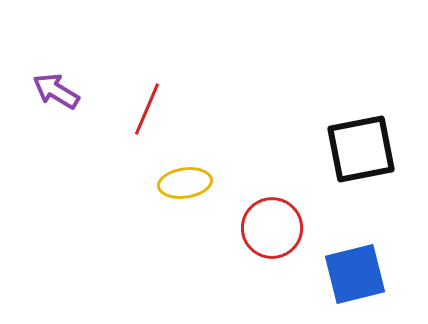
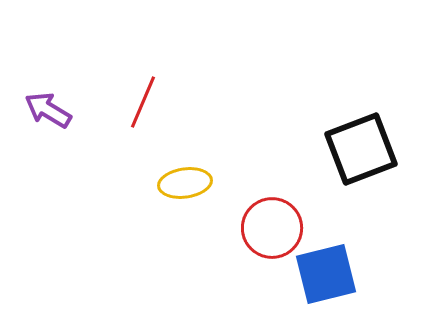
purple arrow: moved 8 px left, 19 px down
red line: moved 4 px left, 7 px up
black square: rotated 10 degrees counterclockwise
blue square: moved 29 px left
